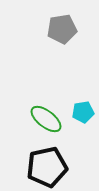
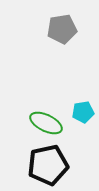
green ellipse: moved 4 px down; rotated 12 degrees counterclockwise
black pentagon: moved 1 px right, 2 px up
